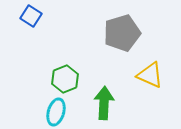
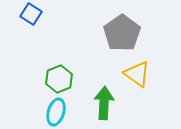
blue square: moved 2 px up
gray pentagon: rotated 18 degrees counterclockwise
yellow triangle: moved 13 px left, 1 px up; rotated 12 degrees clockwise
green hexagon: moved 6 px left
